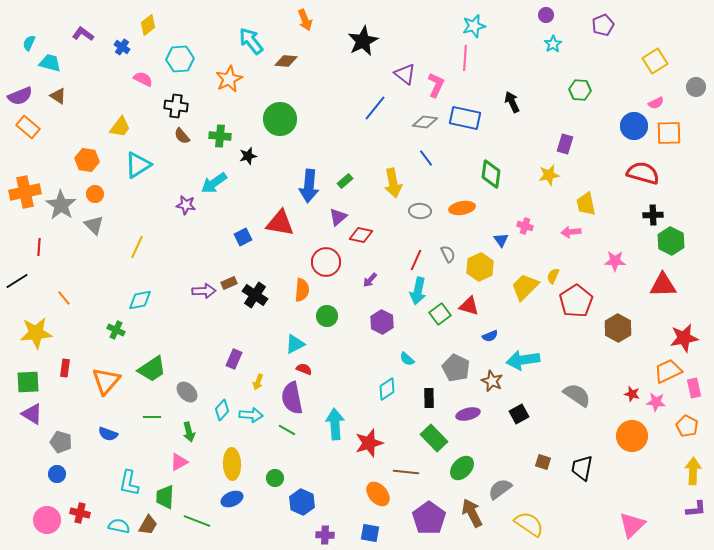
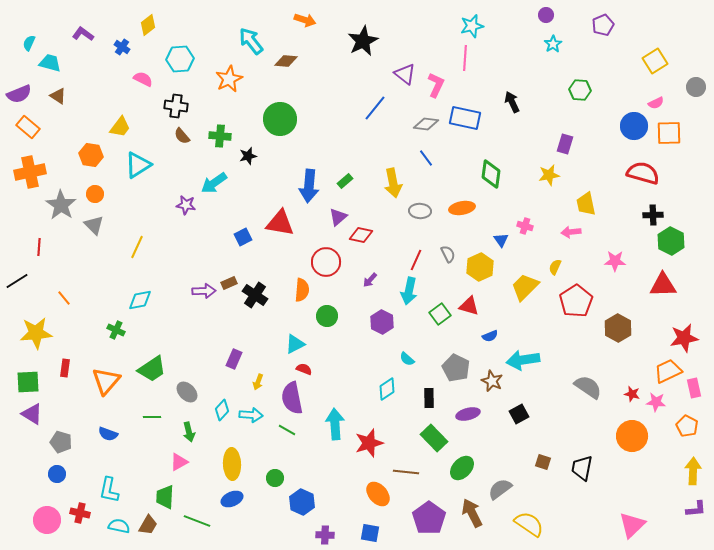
orange arrow at (305, 20): rotated 50 degrees counterclockwise
cyan star at (474, 26): moved 2 px left
purple semicircle at (20, 96): moved 1 px left, 2 px up
gray diamond at (425, 122): moved 1 px right, 2 px down
orange hexagon at (87, 160): moved 4 px right, 5 px up
orange cross at (25, 192): moved 5 px right, 20 px up
yellow semicircle at (553, 276): moved 2 px right, 9 px up
cyan arrow at (418, 291): moved 9 px left
gray semicircle at (577, 395): moved 11 px right, 8 px up
cyan L-shape at (129, 483): moved 20 px left, 7 px down
